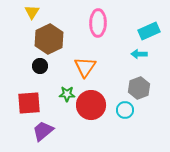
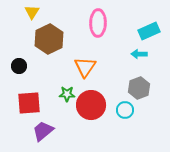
black circle: moved 21 px left
